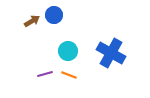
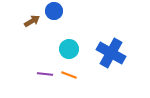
blue circle: moved 4 px up
cyan circle: moved 1 px right, 2 px up
purple line: rotated 21 degrees clockwise
